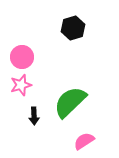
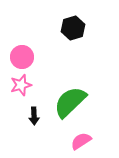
pink semicircle: moved 3 px left
